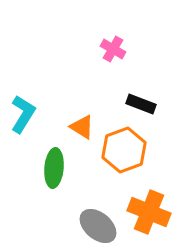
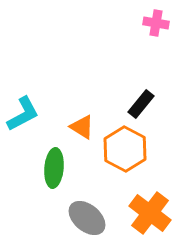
pink cross: moved 43 px right, 26 px up; rotated 20 degrees counterclockwise
black rectangle: rotated 72 degrees counterclockwise
cyan L-shape: rotated 30 degrees clockwise
orange hexagon: moved 1 px right, 1 px up; rotated 12 degrees counterclockwise
orange cross: moved 1 px right, 1 px down; rotated 15 degrees clockwise
gray ellipse: moved 11 px left, 8 px up
